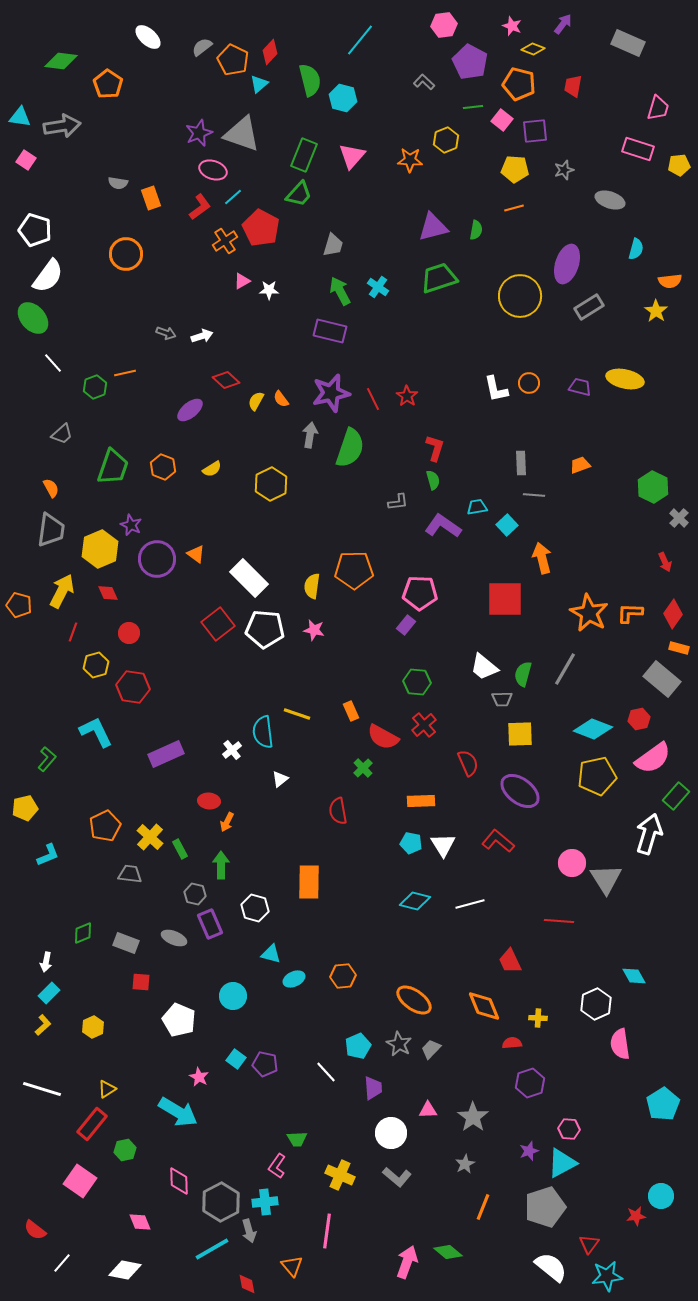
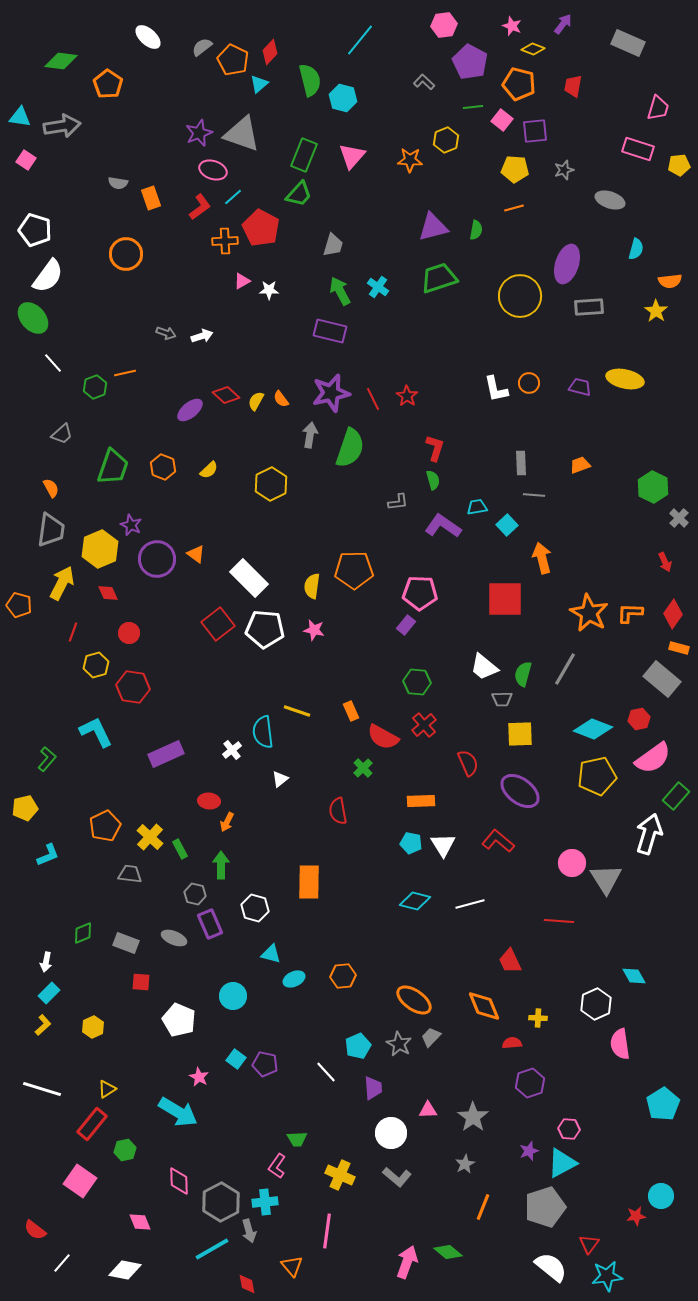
orange cross at (225, 241): rotated 30 degrees clockwise
gray rectangle at (589, 307): rotated 28 degrees clockwise
red diamond at (226, 380): moved 15 px down
yellow semicircle at (212, 469): moved 3 px left, 1 px down; rotated 12 degrees counterclockwise
yellow arrow at (62, 591): moved 8 px up
yellow line at (297, 714): moved 3 px up
gray trapezoid at (431, 1049): moved 12 px up
